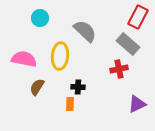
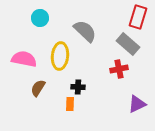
red rectangle: rotated 10 degrees counterclockwise
brown semicircle: moved 1 px right, 1 px down
